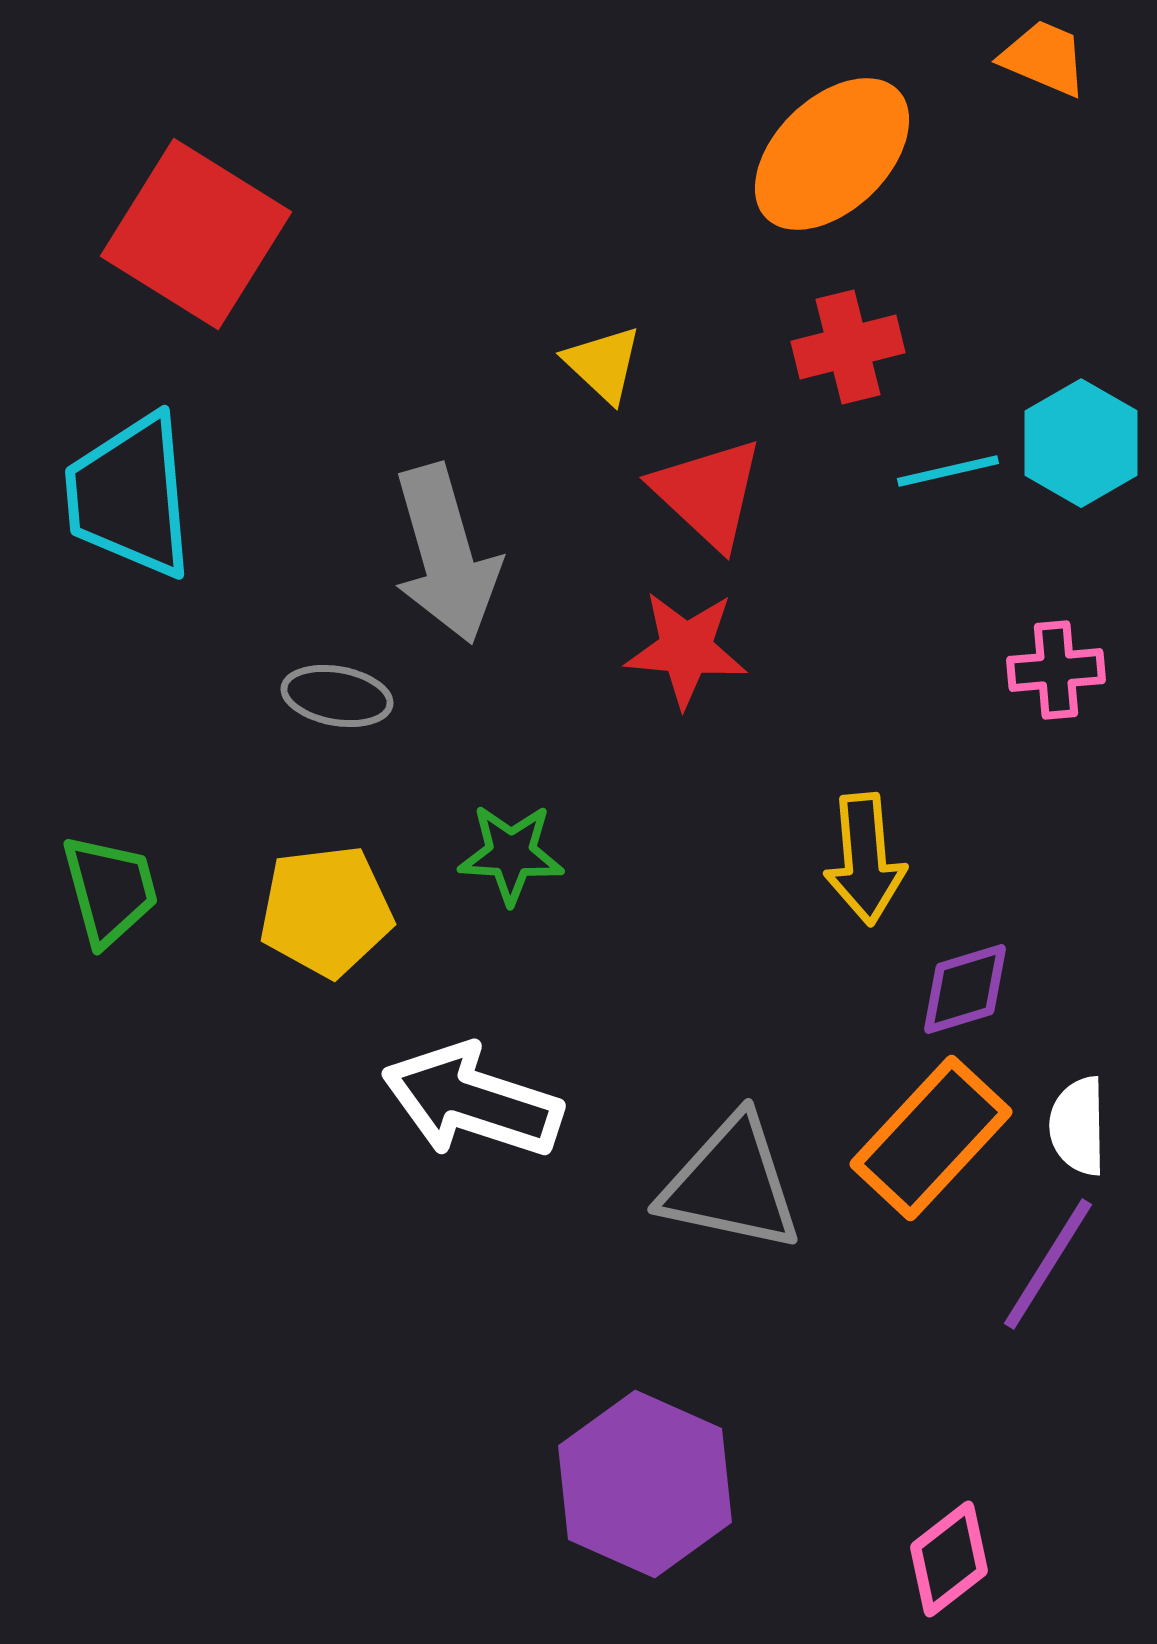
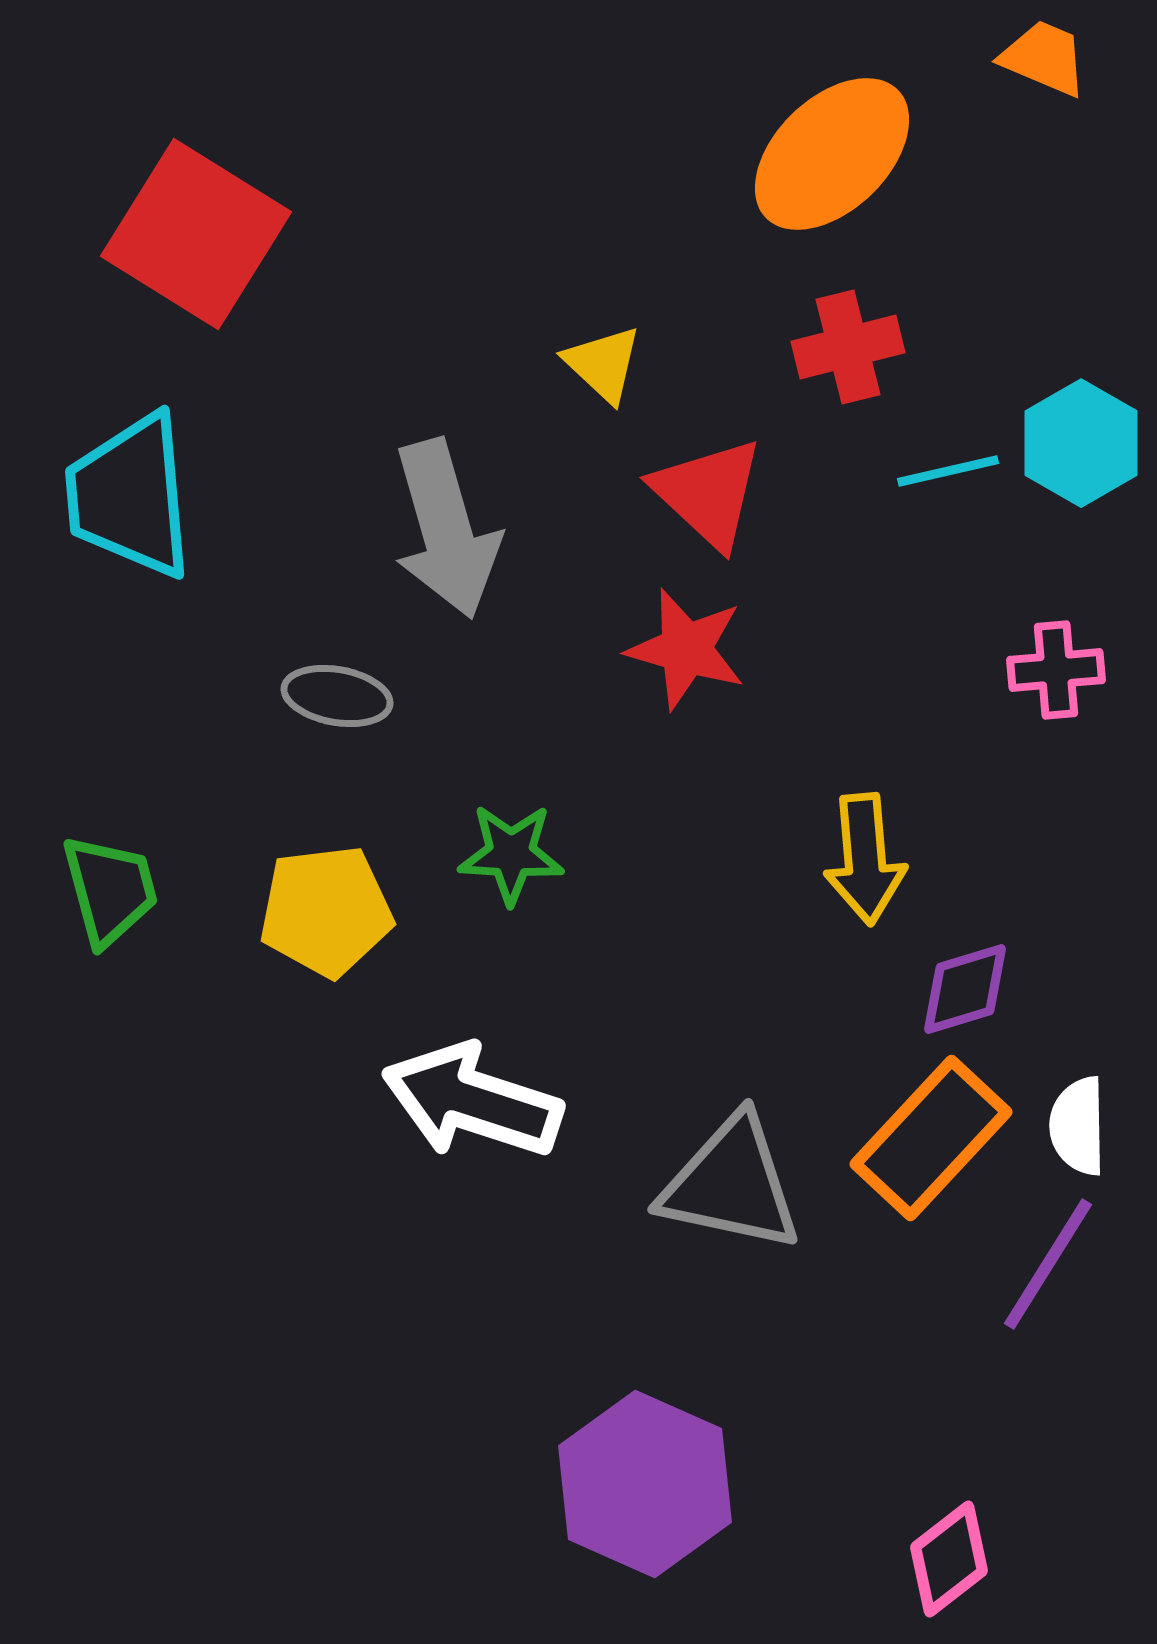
gray arrow: moved 25 px up
red star: rotated 11 degrees clockwise
